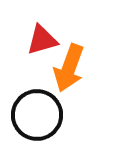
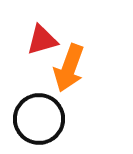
black circle: moved 2 px right, 4 px down
